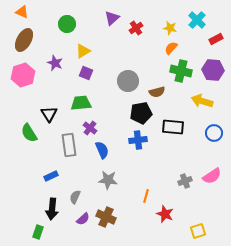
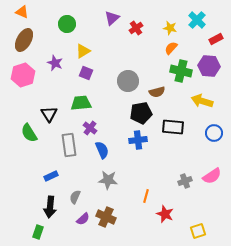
purple hexagon: moved 4 px left, 4 px up
black arrow: moved 2 px left, 2 px up
